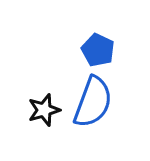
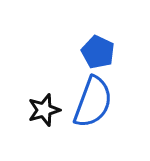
blue pentagon: moved 2 px down
